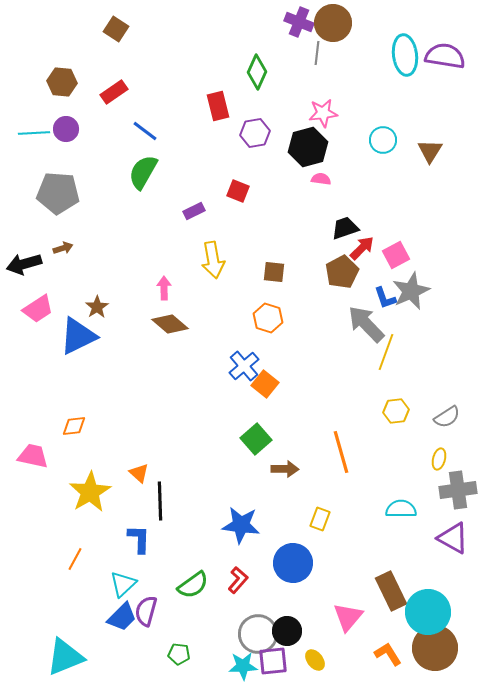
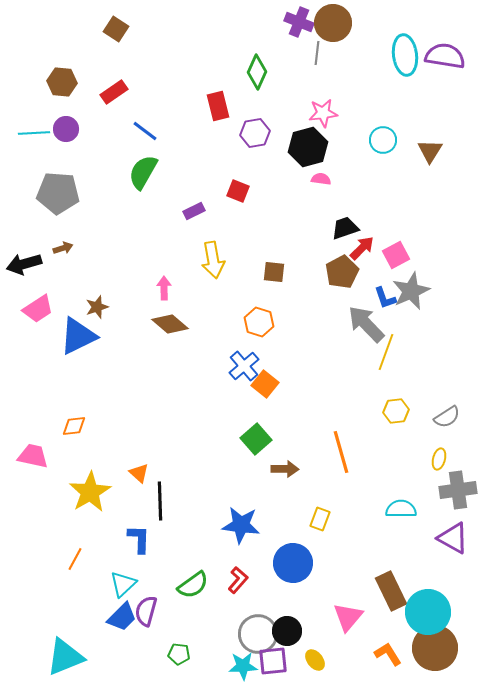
brown star at (97, 307): rotated 15 degrees clockwise
orange hexagon at (268, 318): moved 9 px left, 4 px down
